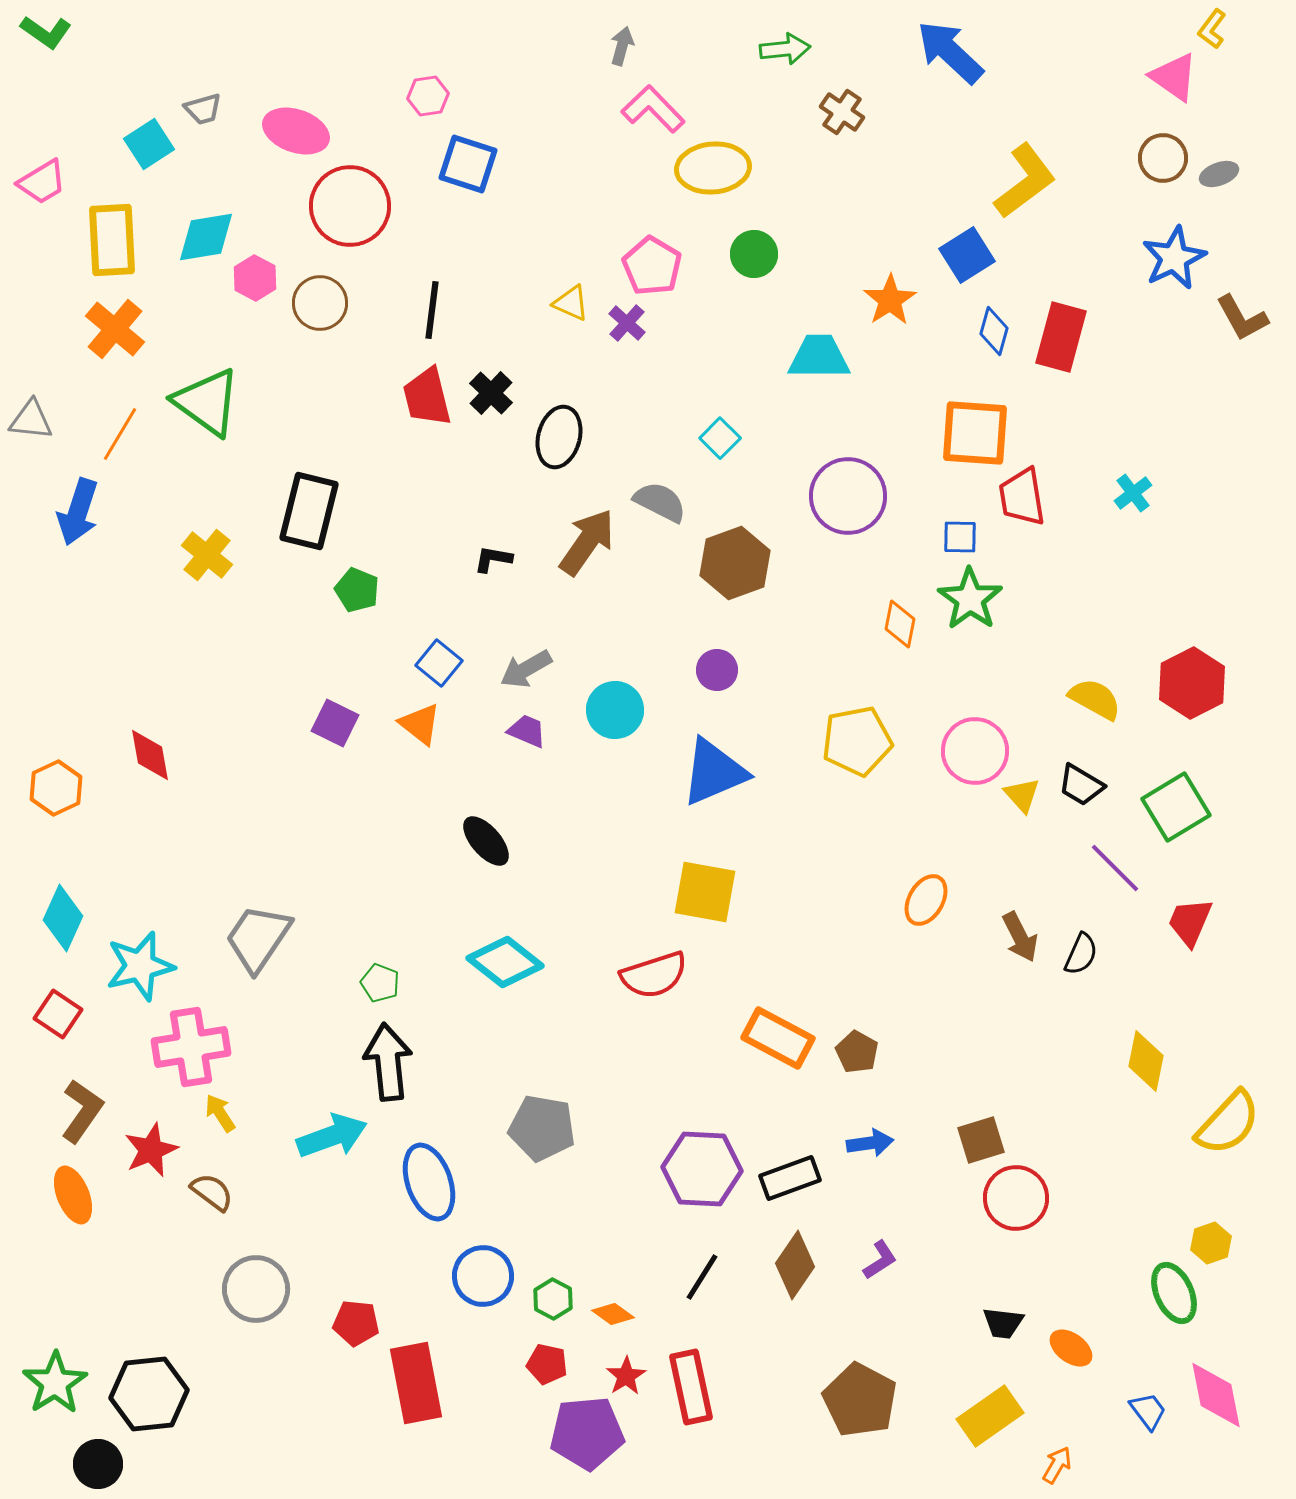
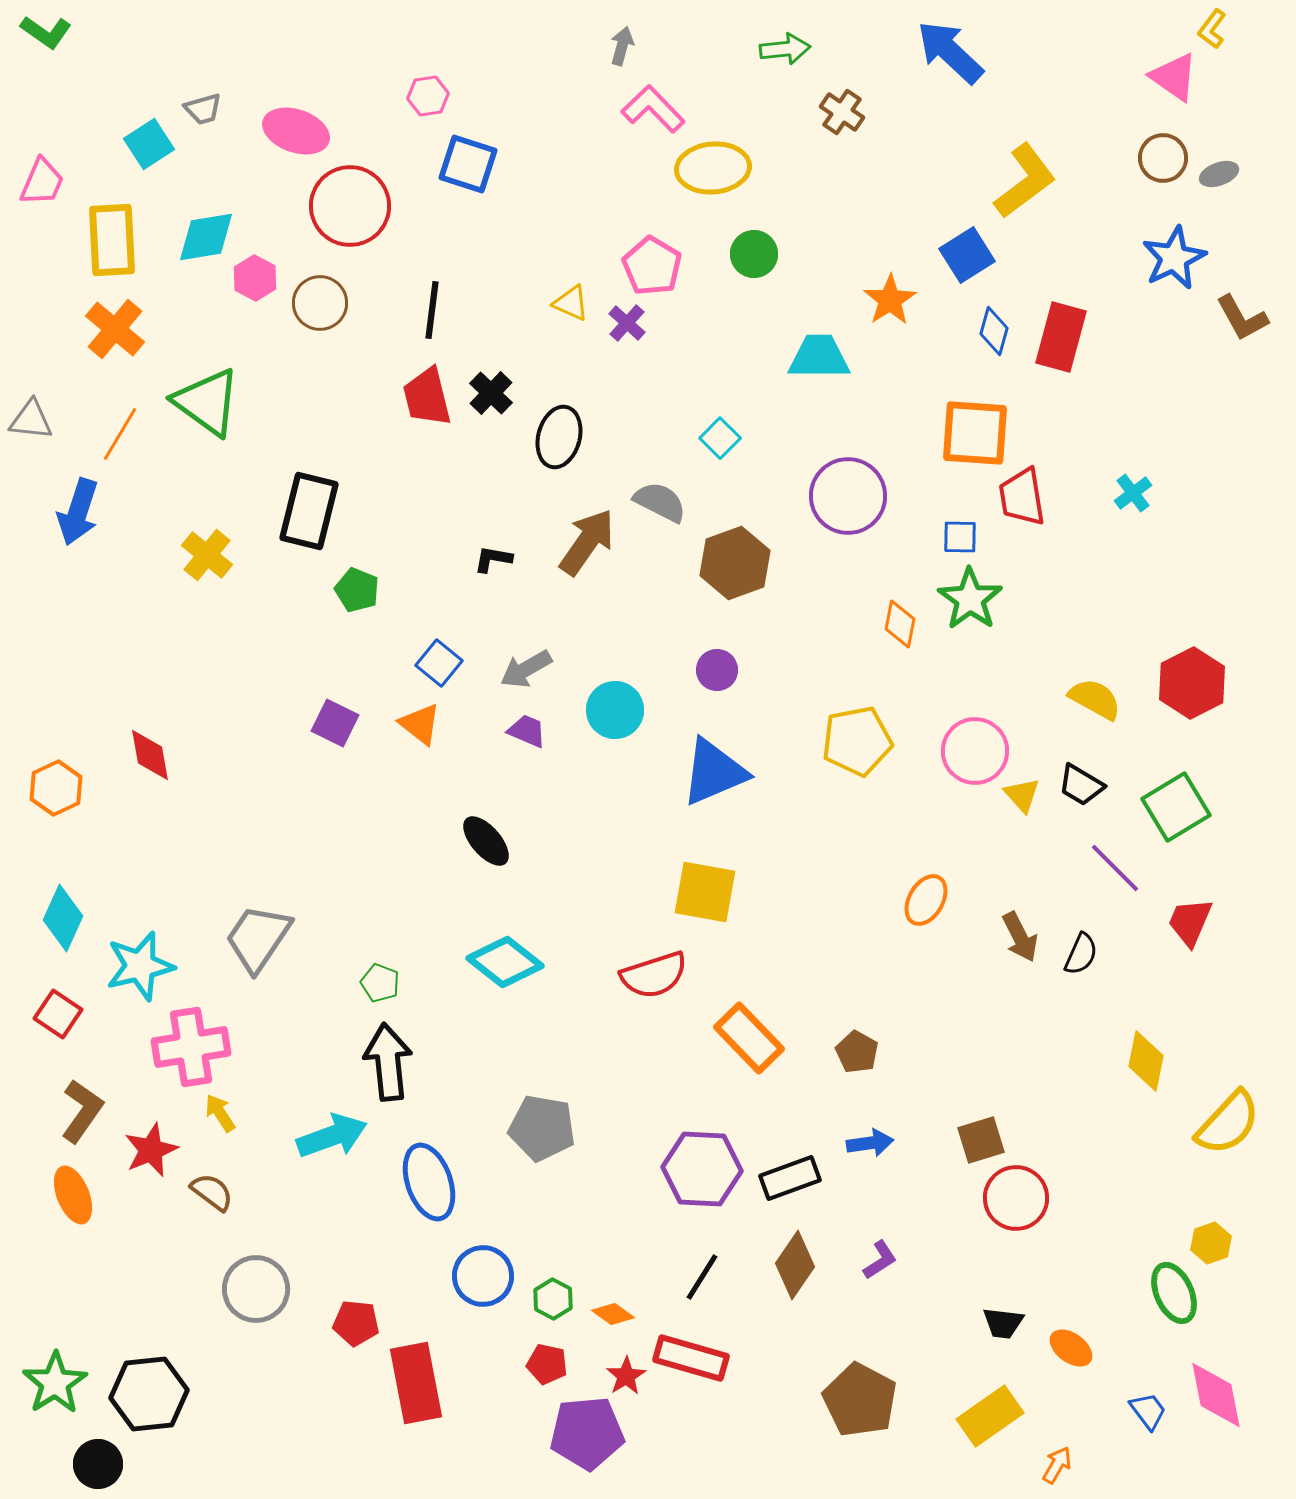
pink trapezoid at (42, 182): rotated 36 degrees counterclockwise
orange rectangle at (778, 1038): moved 29 px left; rotated 18 degrees clockwise
red rectangle at (691, 1387): moved 29 px up; rotated 62 degrees counterclockwise
